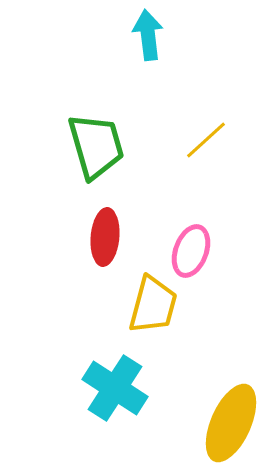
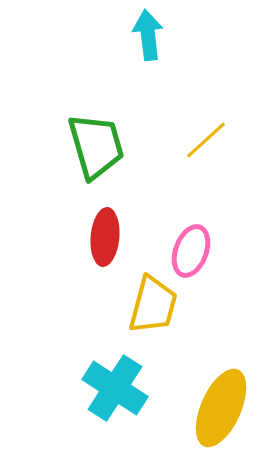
yellow ellipse: moved 10 px left, 15 px up
